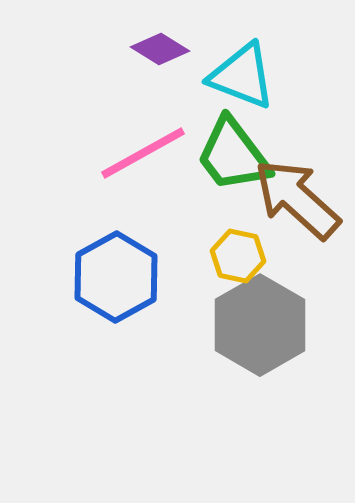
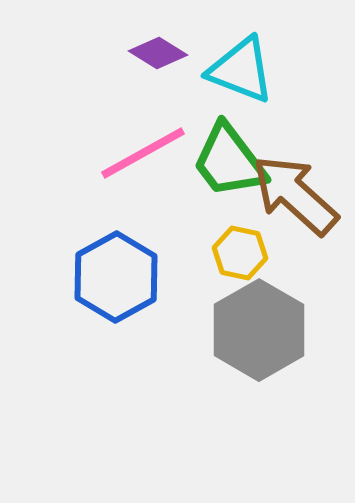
purple diamond: moved 2 px left, 4 px down
cyan triangle: moved 1 px left, 6 px up
green trapezoid: moved 4 px left, 6 px down
brown arrow: moved 2 px left, 4 px up
yellow hexagon: moved 2 px right, 3 px up
gray hexagon: moved 1 px left, 5 px down
